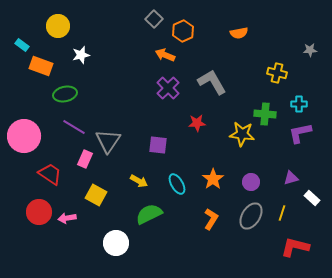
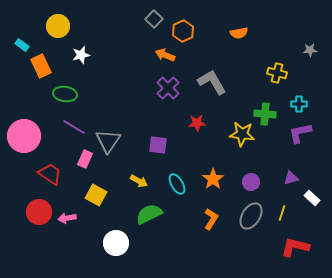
orange rectangle: rotated 45 degrees clockwise
green ellipse: rotated 20 degrees clockwise
